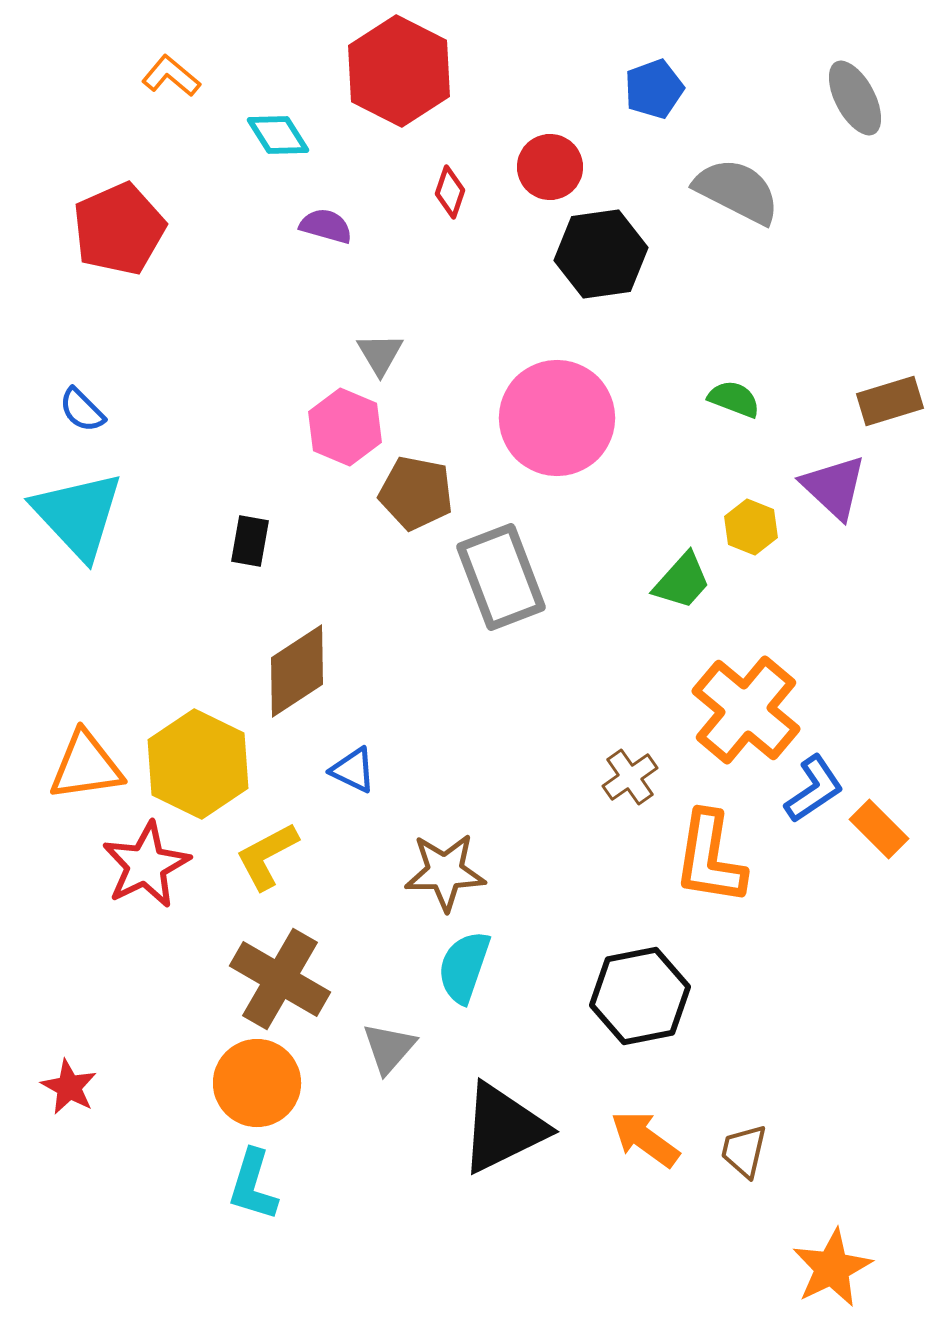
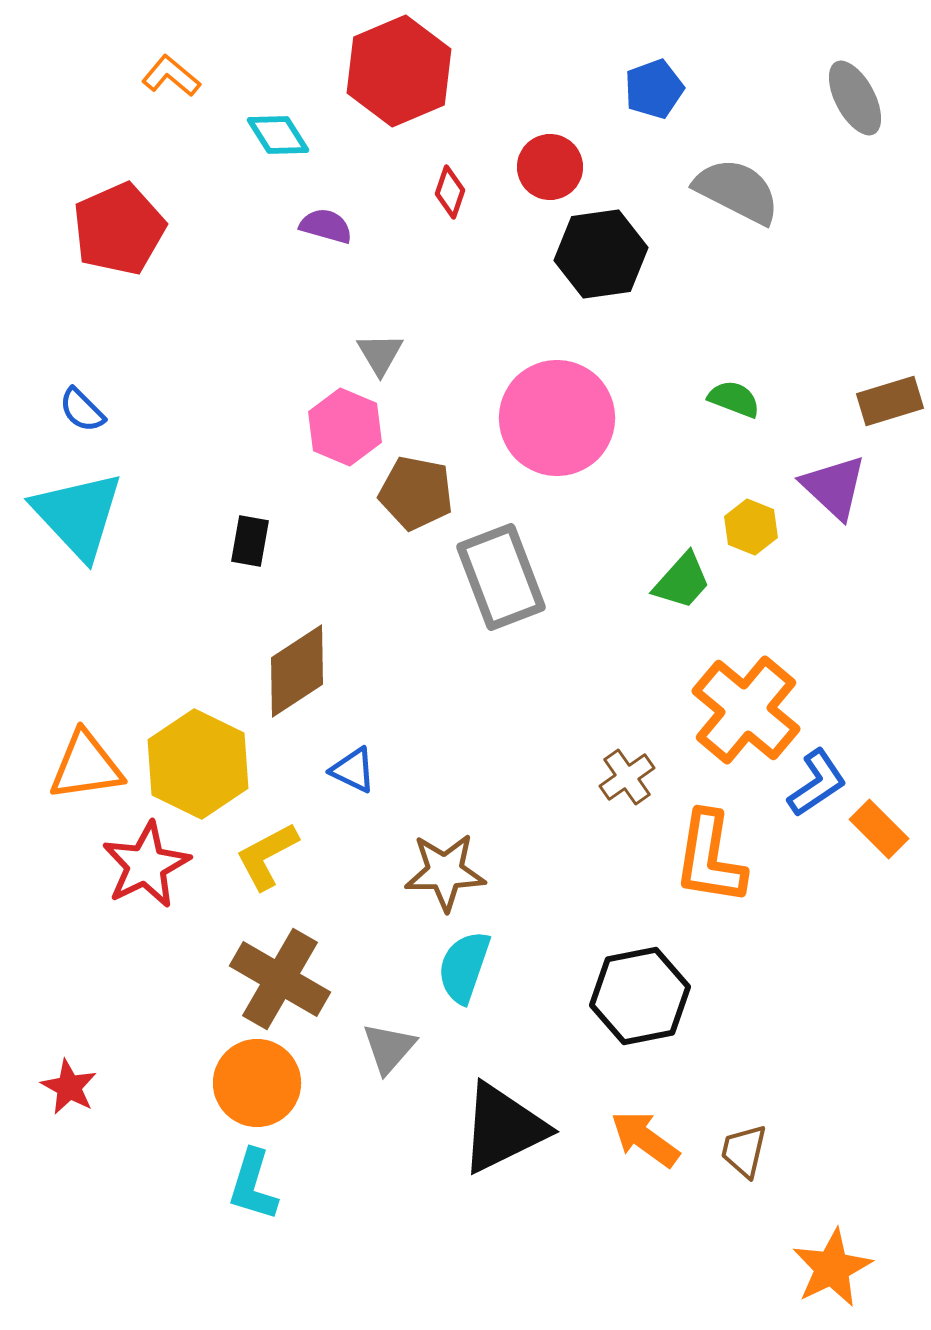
red hexagon at (399, 71): rotated 10 degrees clockwise
brown cross at (630, 777): moved 3 px left
blue L-shape at (814, 789): moved 3 px right, 6 px up
